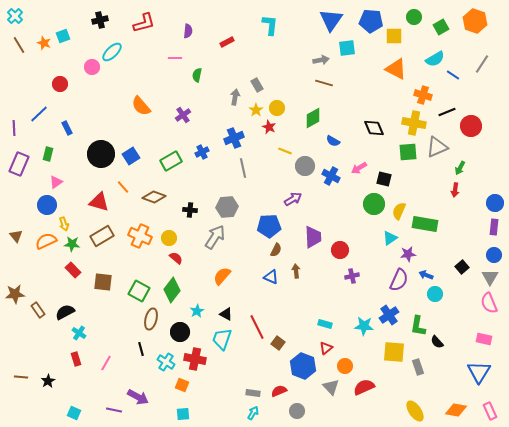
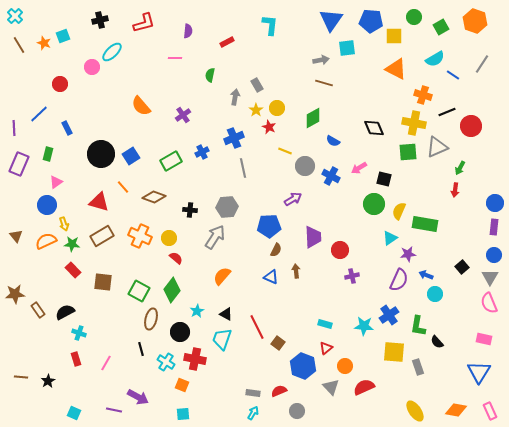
green semicircle at (197, 75): moved 13 px right
cyan cross at (79, 333): rotated 16 degrees counterclockwise
